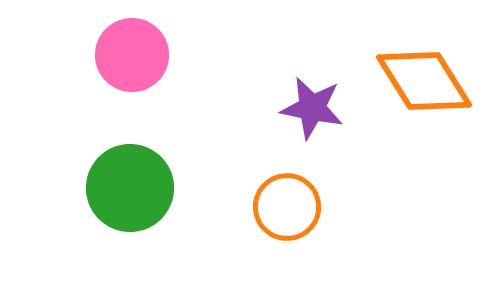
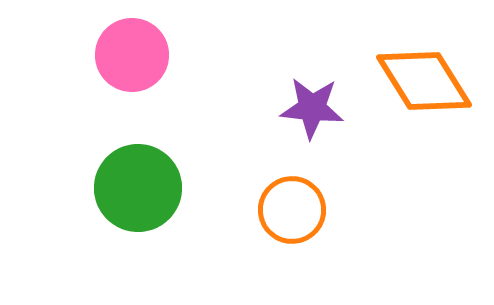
purple star: rotated 6 degrees counterclockwise
green circle: moved 8 px right
orange circle: moved 5 px right, 3 px down
